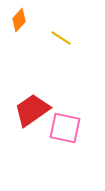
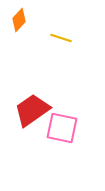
yellow line: rotated 15 degrees counterclockwise
pink square: moved 3 px left
